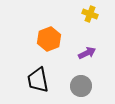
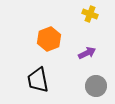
gray circle: moved 15 px right
